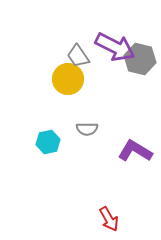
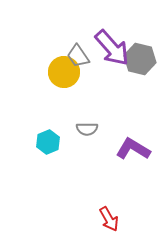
purple arrow: moved 3 px left, 1 px down; rotated 21 degrees clockwise
yellow circle: moved 4 px left, 7 px up
cyan hexagon: rotated 10 degrees counterclockwise
purple L-shape: moved 2 px left, 2 px up
